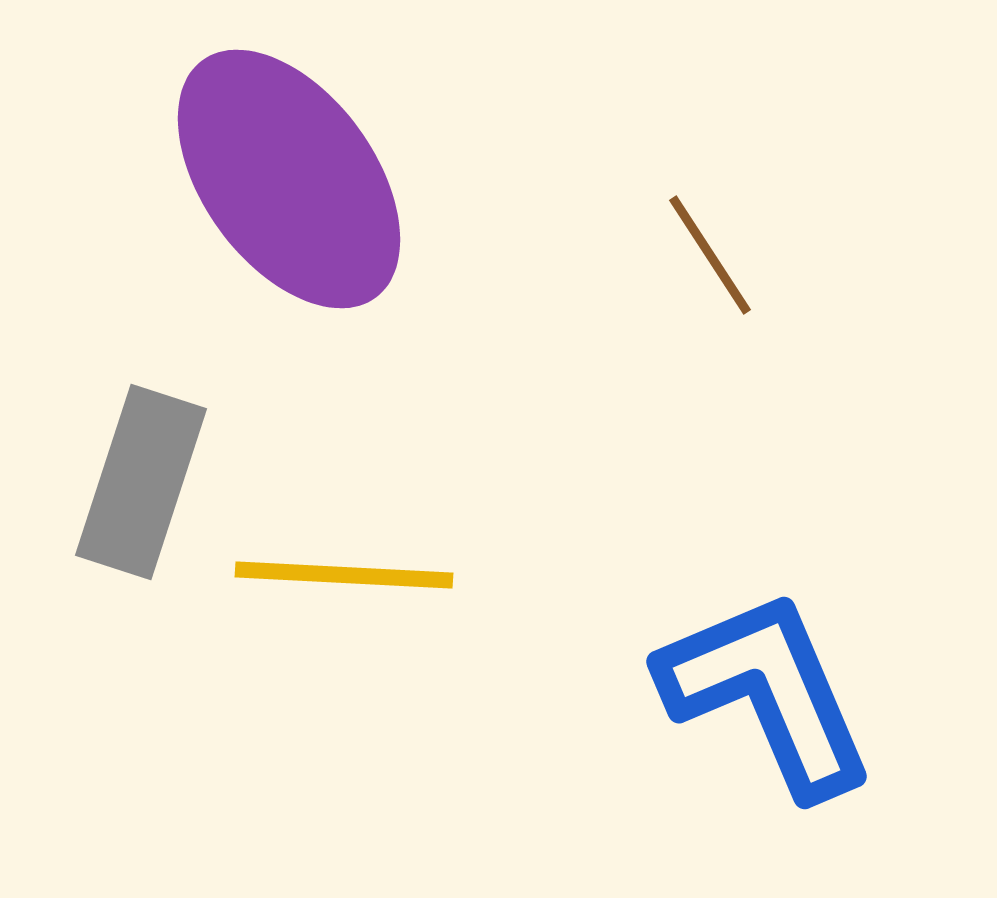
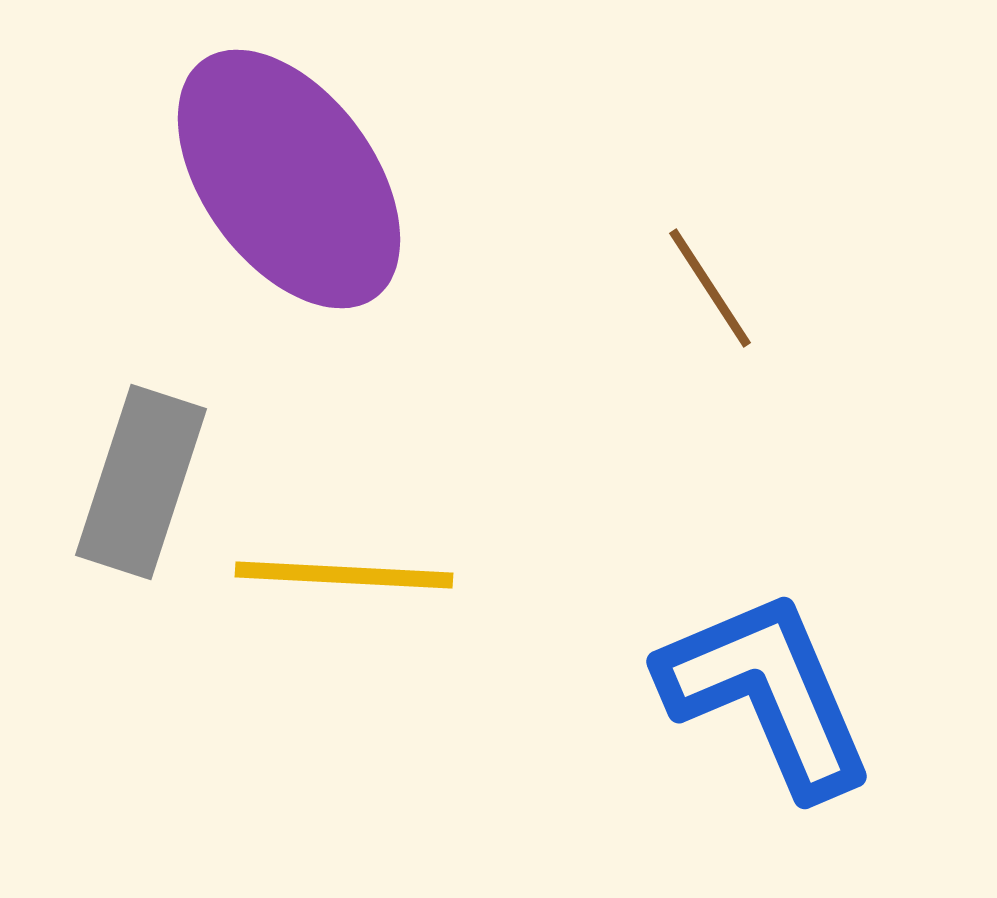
brown line: moved 33 px down
